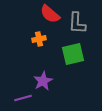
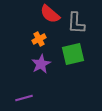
gray L-shape: moved 1 px left
orange cross: rotated 16 degrees counterclockwise
purple star: moved 2 px left, 17 px up
purple line: moved 1 px right
